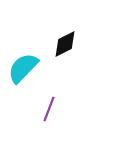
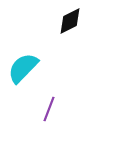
black diamond: moved 5 px right, 23 px up
